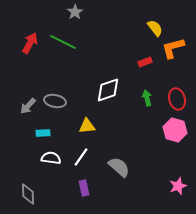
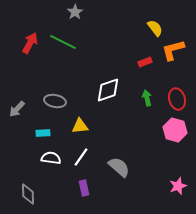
orange L-shape: moved 2 px down
gray arrow: moved 11 px left, 3 px down
yellow triangle: moved 7 px left
